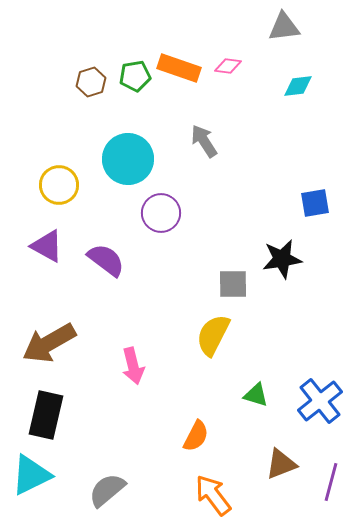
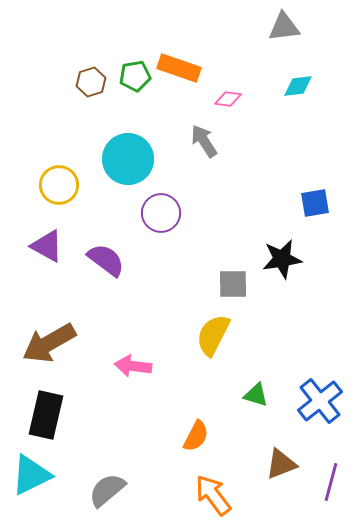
pink diamond: moved 33 px down
pink arrow: rotated 111 degrees clockwise
